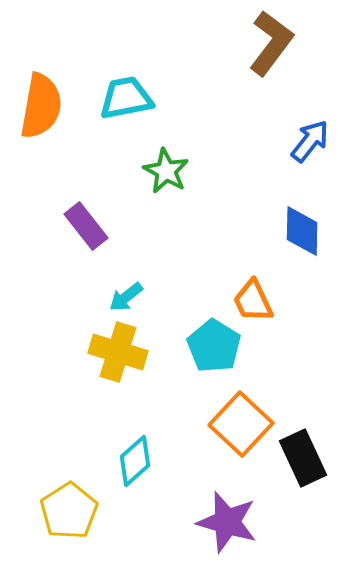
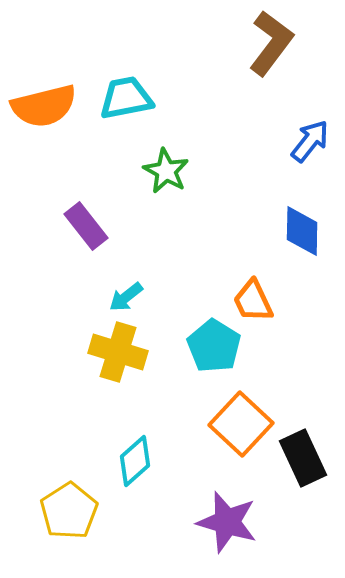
orange semicircle: moved 3 px right; rotated 66 degrees clockwise
